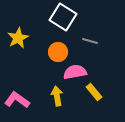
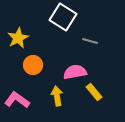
orange circle: moved 25 px left, 13 px down
